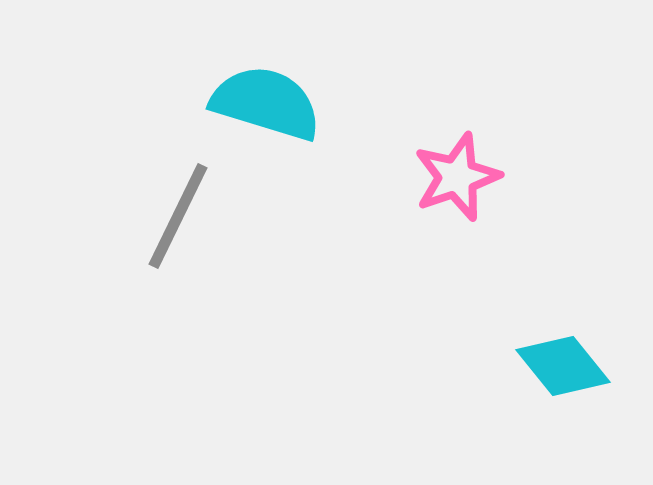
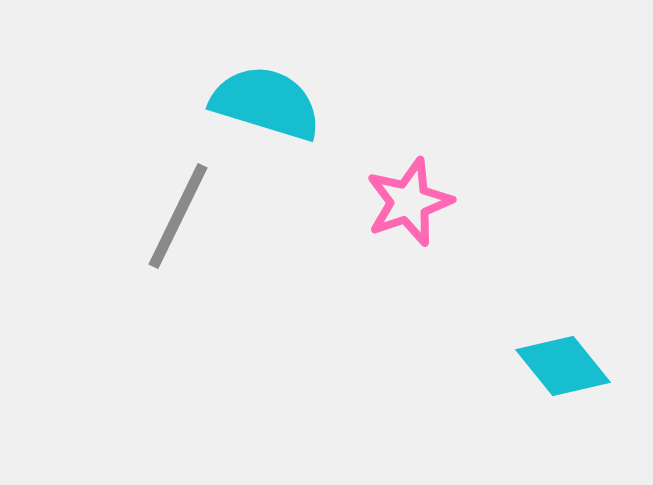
pink star: moved 48 px left, 25 px down
